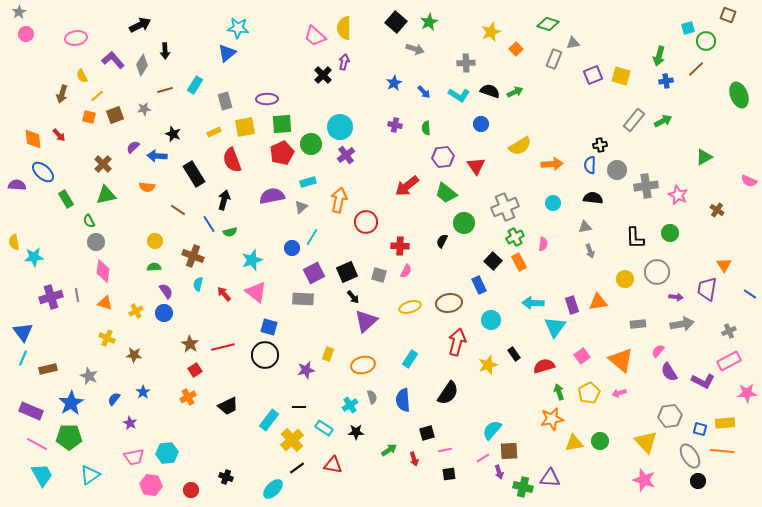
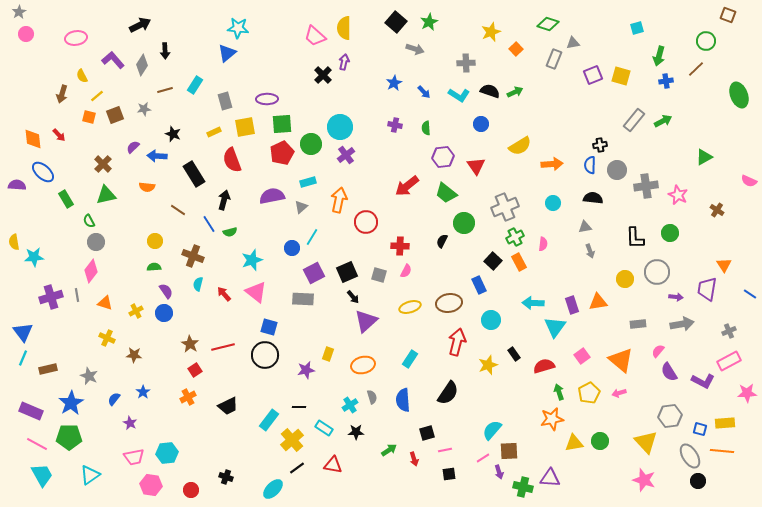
cyan square at (688, 28): moved 51 px left
pink diamond at (103, 271): moved 12 px left; rotated 30 degrees clockwise
